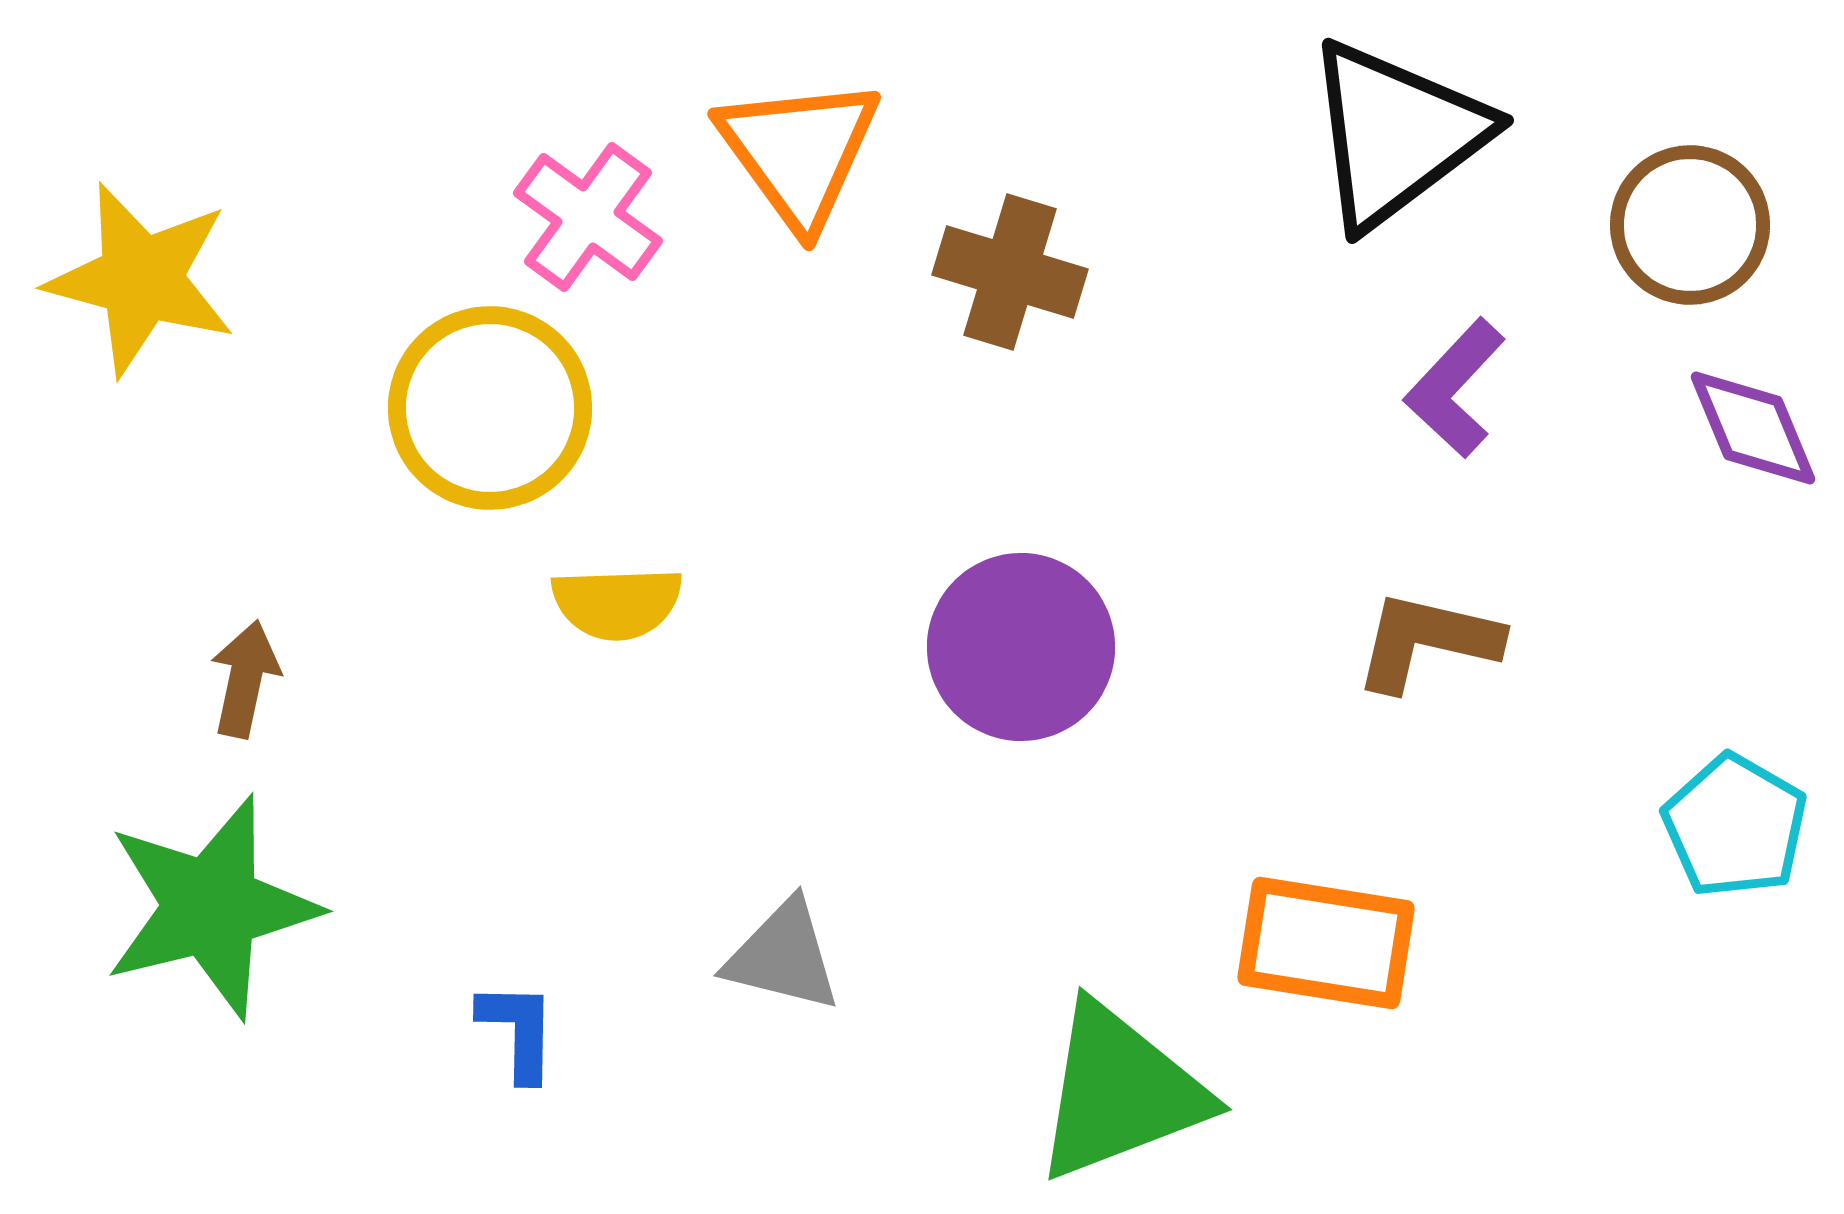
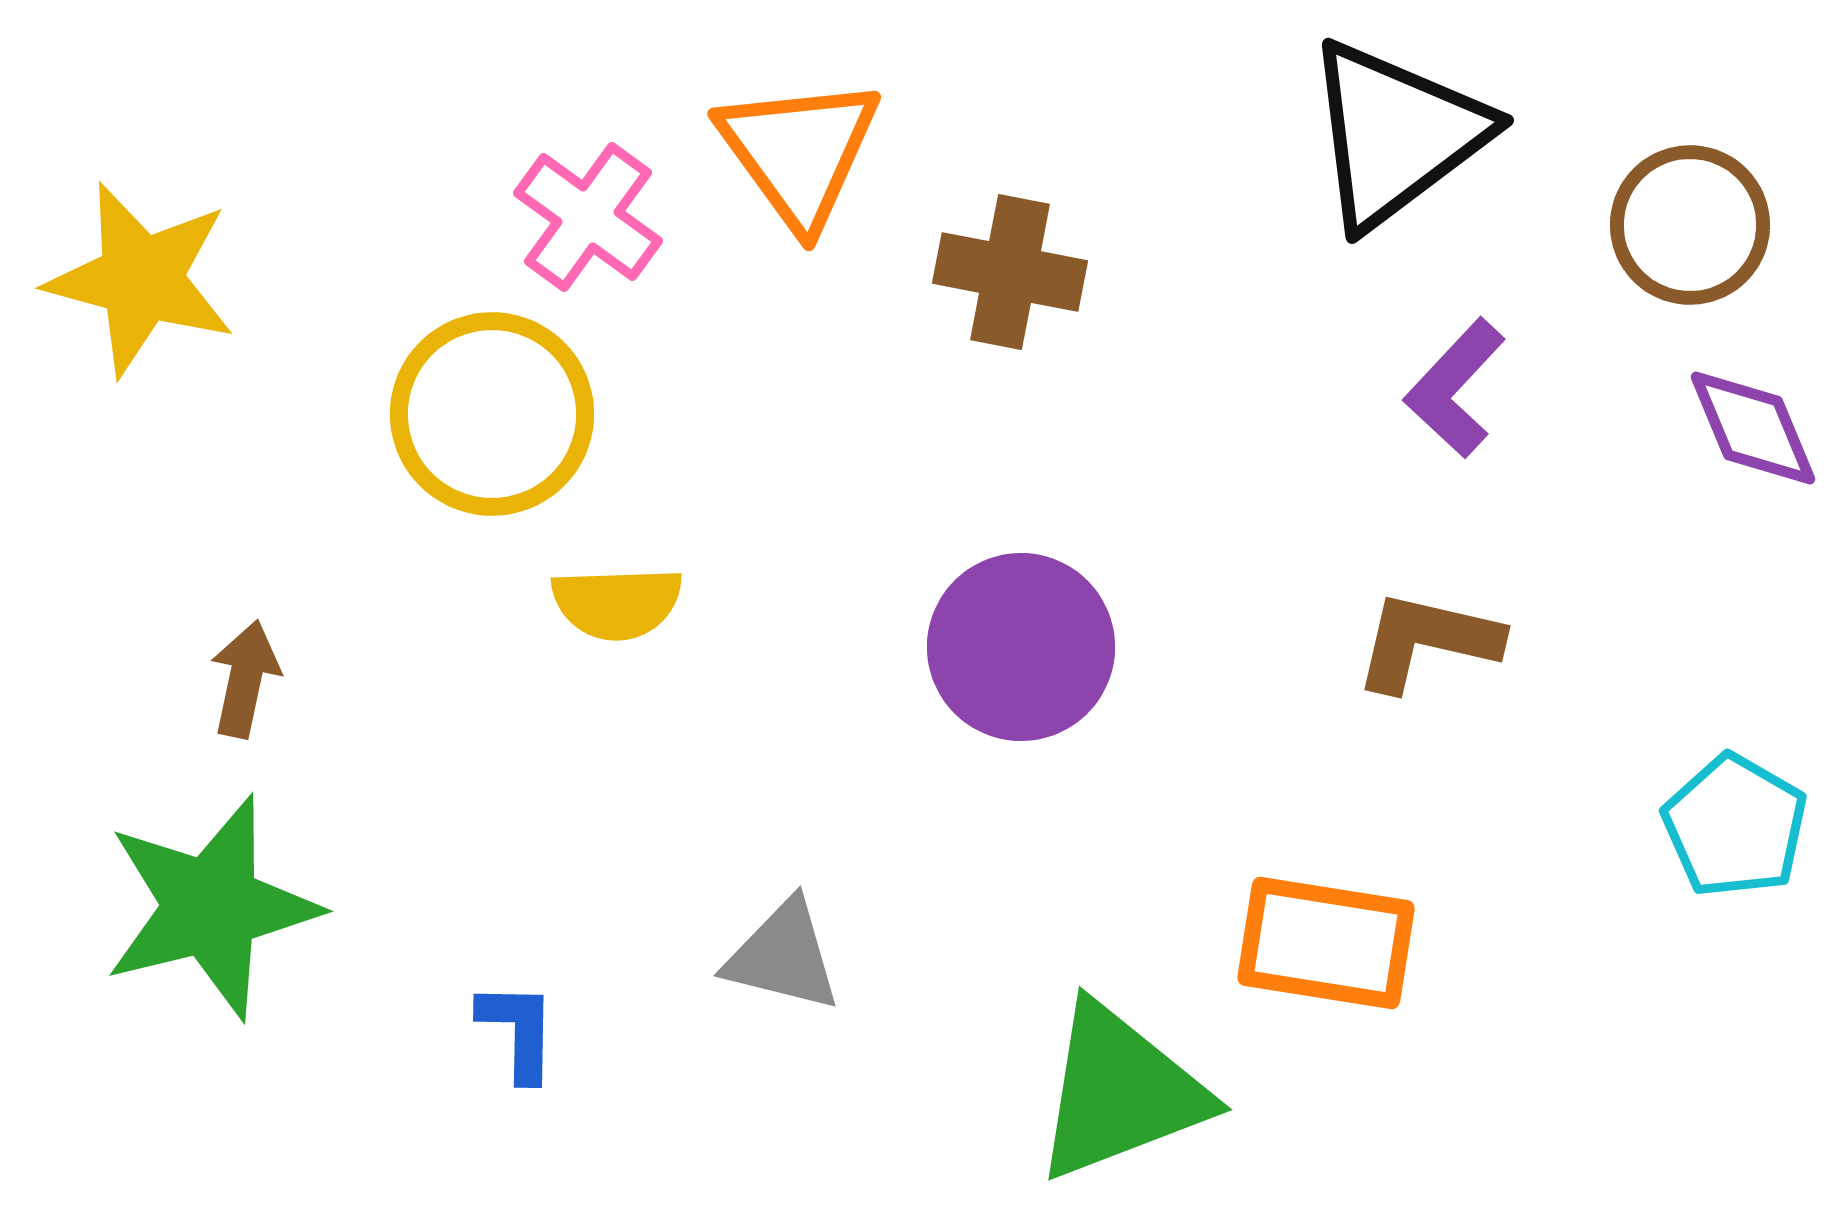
brown cross: rotated 6 degrees counterclockwise
yellow circle: moved 2 px right, 6 px down
